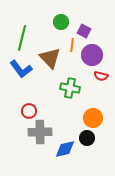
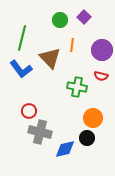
green circle: moved 1 px left, 2 px up
purple square: moved 14 px up; rotated 16 degrees clockwise
purple circle: moved 10 px right, 5 px up
green cross: moved 7 px right, 1 px up
gray cross: rotated 15 degrees clockwise
